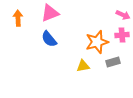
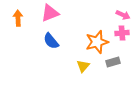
pink cross: moved 2 px up
blue semicircle: moved 2 px right, 2 px down
yellow triangle: rotated 40 degrees counterclockwise
